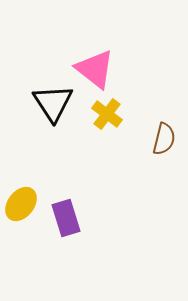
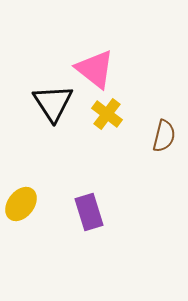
brown semicircle: moved 3 px up
purple rectangle: moved 23 px right, 6 px up
